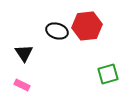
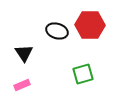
red hexagon: moved 3 px right, 1 px up; rotated 8 degrees clockwise
green square: moved 25 px left
pink rectangle: rotated 49 degrees counterclockwise
